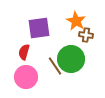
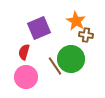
purple square: rotated 15 degrees counterclockwise
